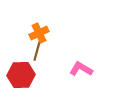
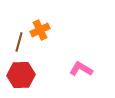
orange cross: moved 1 px right, 3 px up
brown line: moved 18 px left, 9 px up
